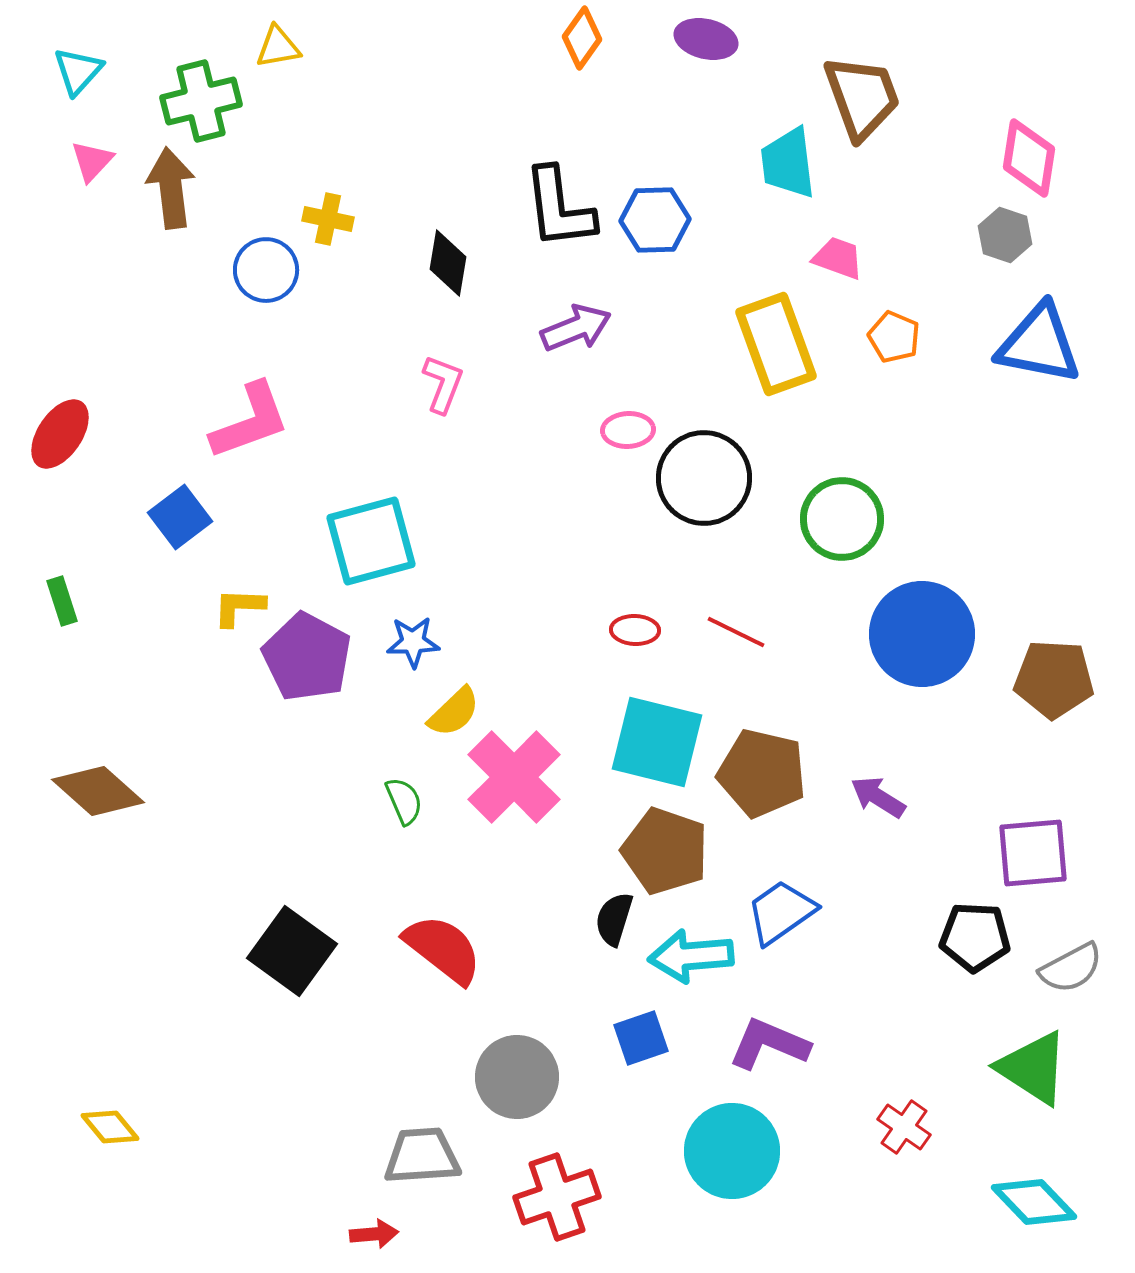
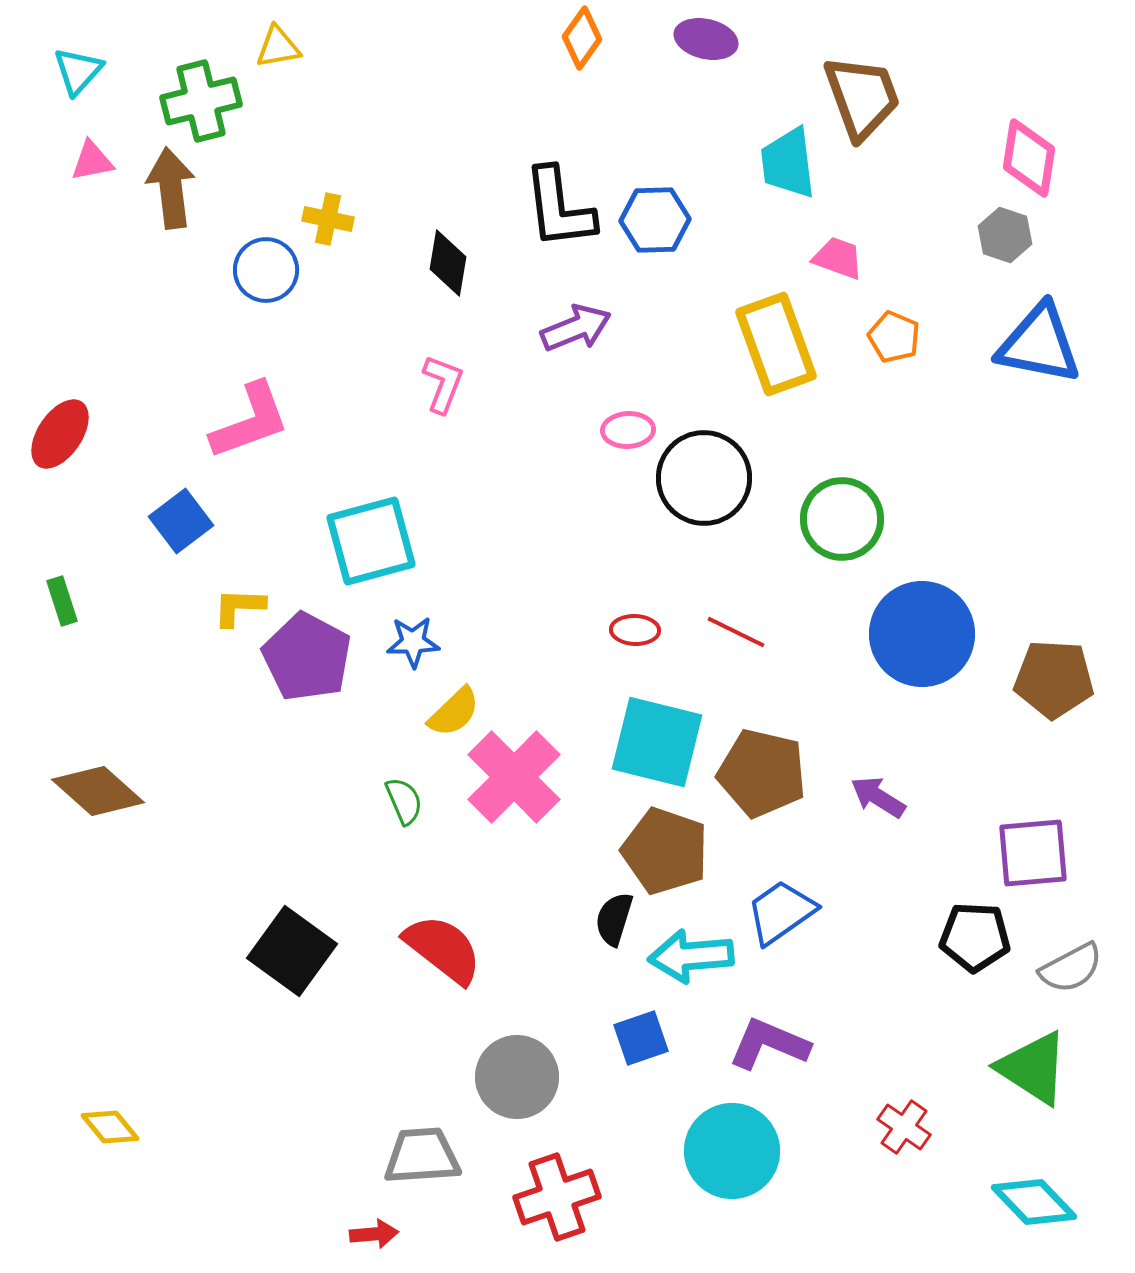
pink triangle at (92, 161): rotated 36 degrees clockwise
blue square at (180, 517): moved 1 px right, 4 px down
